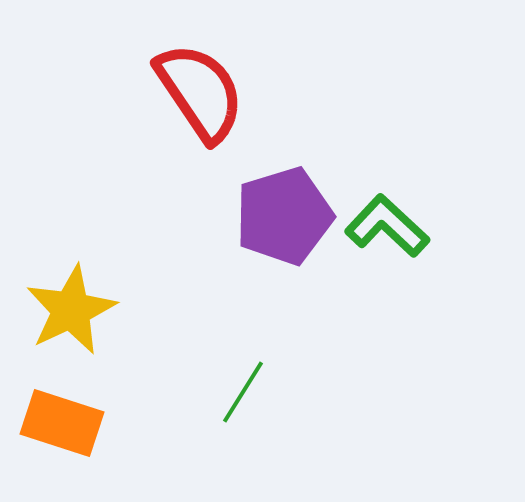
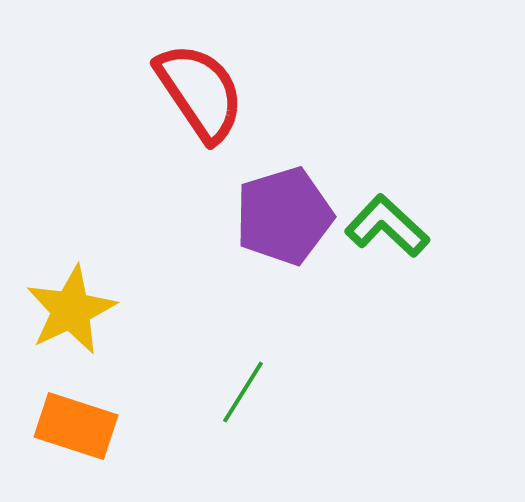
orange rectangle: moved 14 px right, 3 px down
